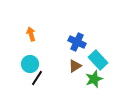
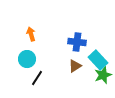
blue cross: rotated 18 degrees counterclockwise
cyan circle: moved 3 px left, 5 px up
green star: moved 9 px right, 4 px up
